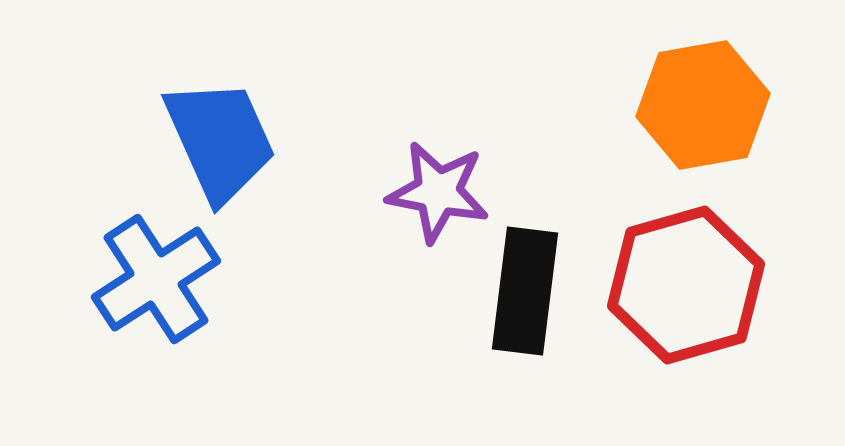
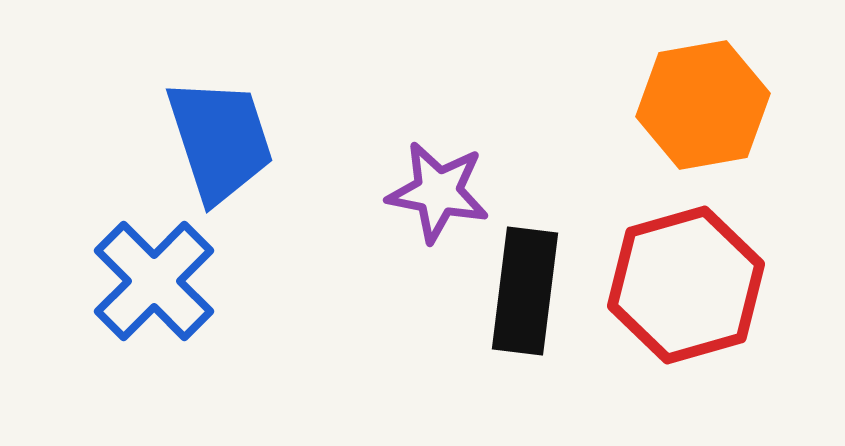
blue trapezoid: rotated 6 degrees clockwise
blue cross: moved 2 px left, 2 px down; rotated 12 degrees counterclockwise
